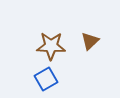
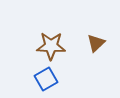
brown triangle: moved 6 px right, 2 px down
